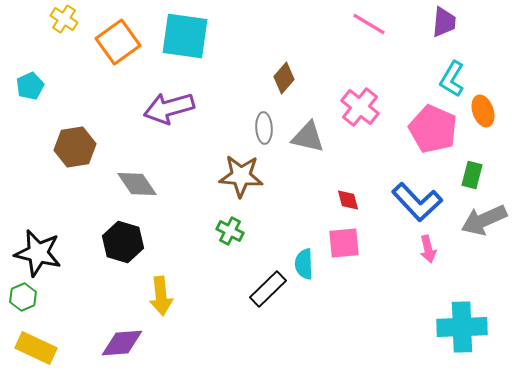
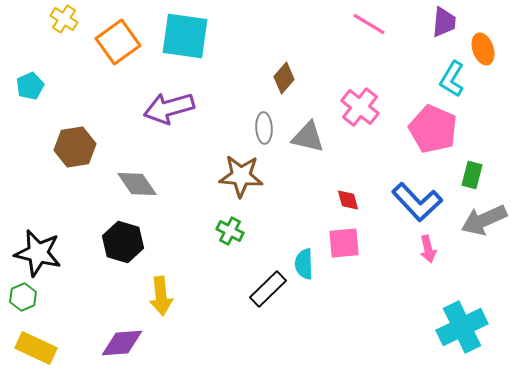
orange ellipse: moved 62 px up
cyan cross: rotated 24 degrees counterclockwise
